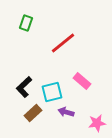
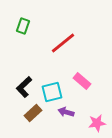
green rectangle: moved 3 px left, 3 px down
